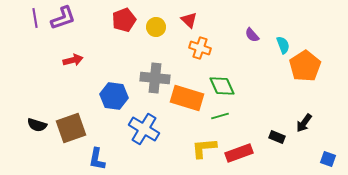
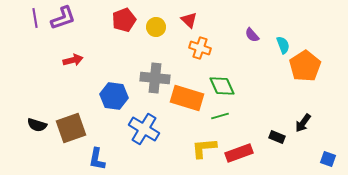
black arrow: moved 1 px left
